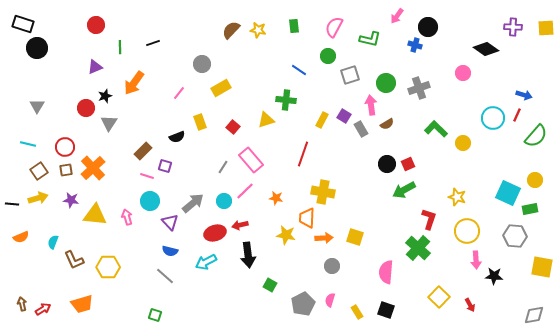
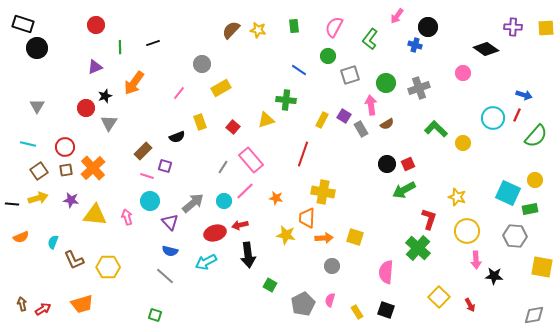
green L-shape at (370, 39): rotated 115 degrees clockwise
